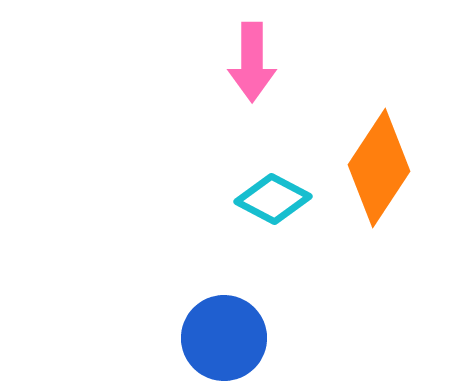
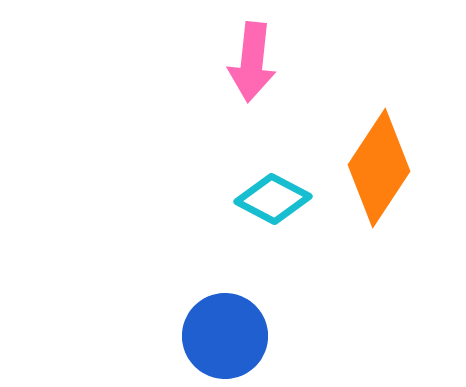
pink arrow: rotated 6 degrees clockwise
blue circle: moved 1 px right, 2 px up
